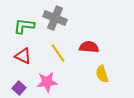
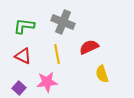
gray cross: moved 8 px right, 4 px down
red semicircle: rotated 30 degrees counterclockwise
yellow line: moved 1 px left, 1 px down; rotated 24 degrees clockwise
